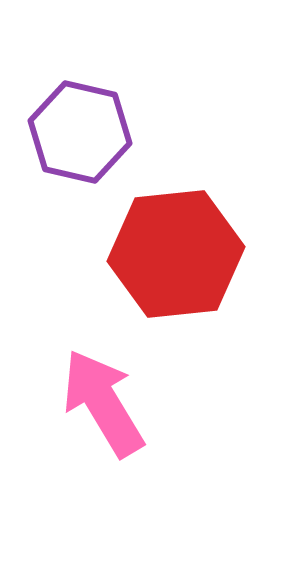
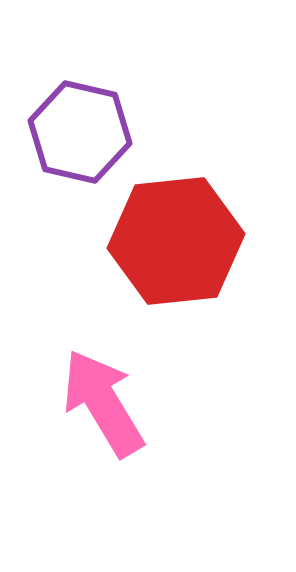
red hexagon: moved 13 px up
